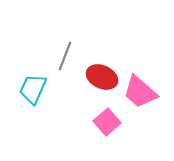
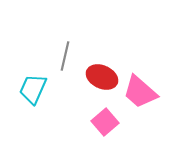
gray line: rotated 8 degrees counterclockwise
pink square: moved 2 px left
